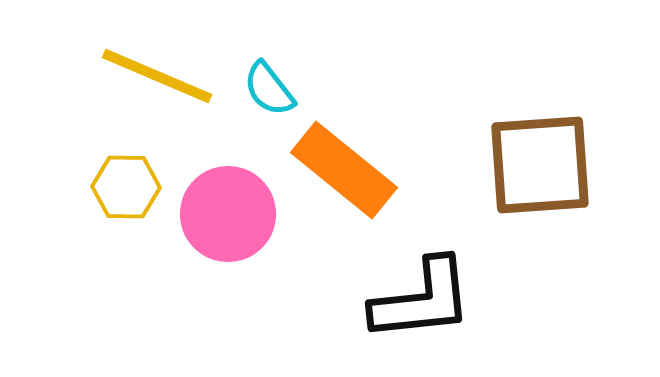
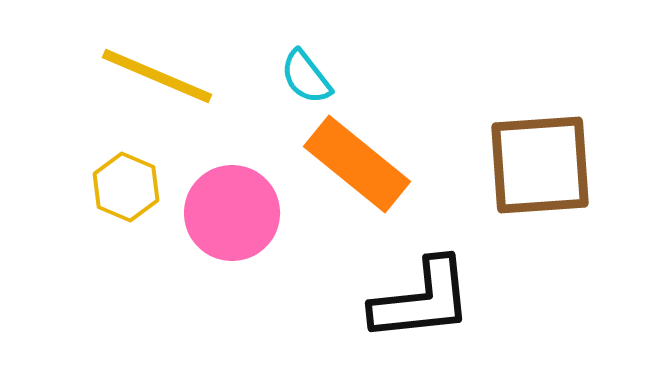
cyan semicircle: moved 37 px right, 12 px up
orange rectangle: moved 13 px right, 6 px up
yellow hexagon: rotated 22 degrees clockwise
pink circle: moved 4 px right, 1 px up
